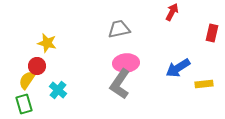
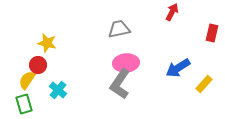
red circle: moved 1 px right, 1 px up
yellow rectangle: rotated 42 degrees counterclockwise
